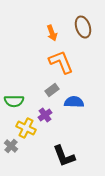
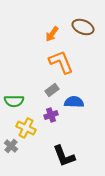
brown ellipse: rotated 50 degrees counterclockwise
orange arrow: moved 1 px down; rotated 56 degrees clockwise
purple cross: moved 6 px right; rotated 16 degrees clockwise
